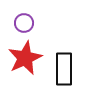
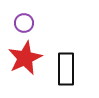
black rectangle: moved 2 px right
